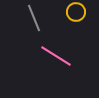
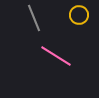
yellow circle: moved 3 px right, 3 px down
